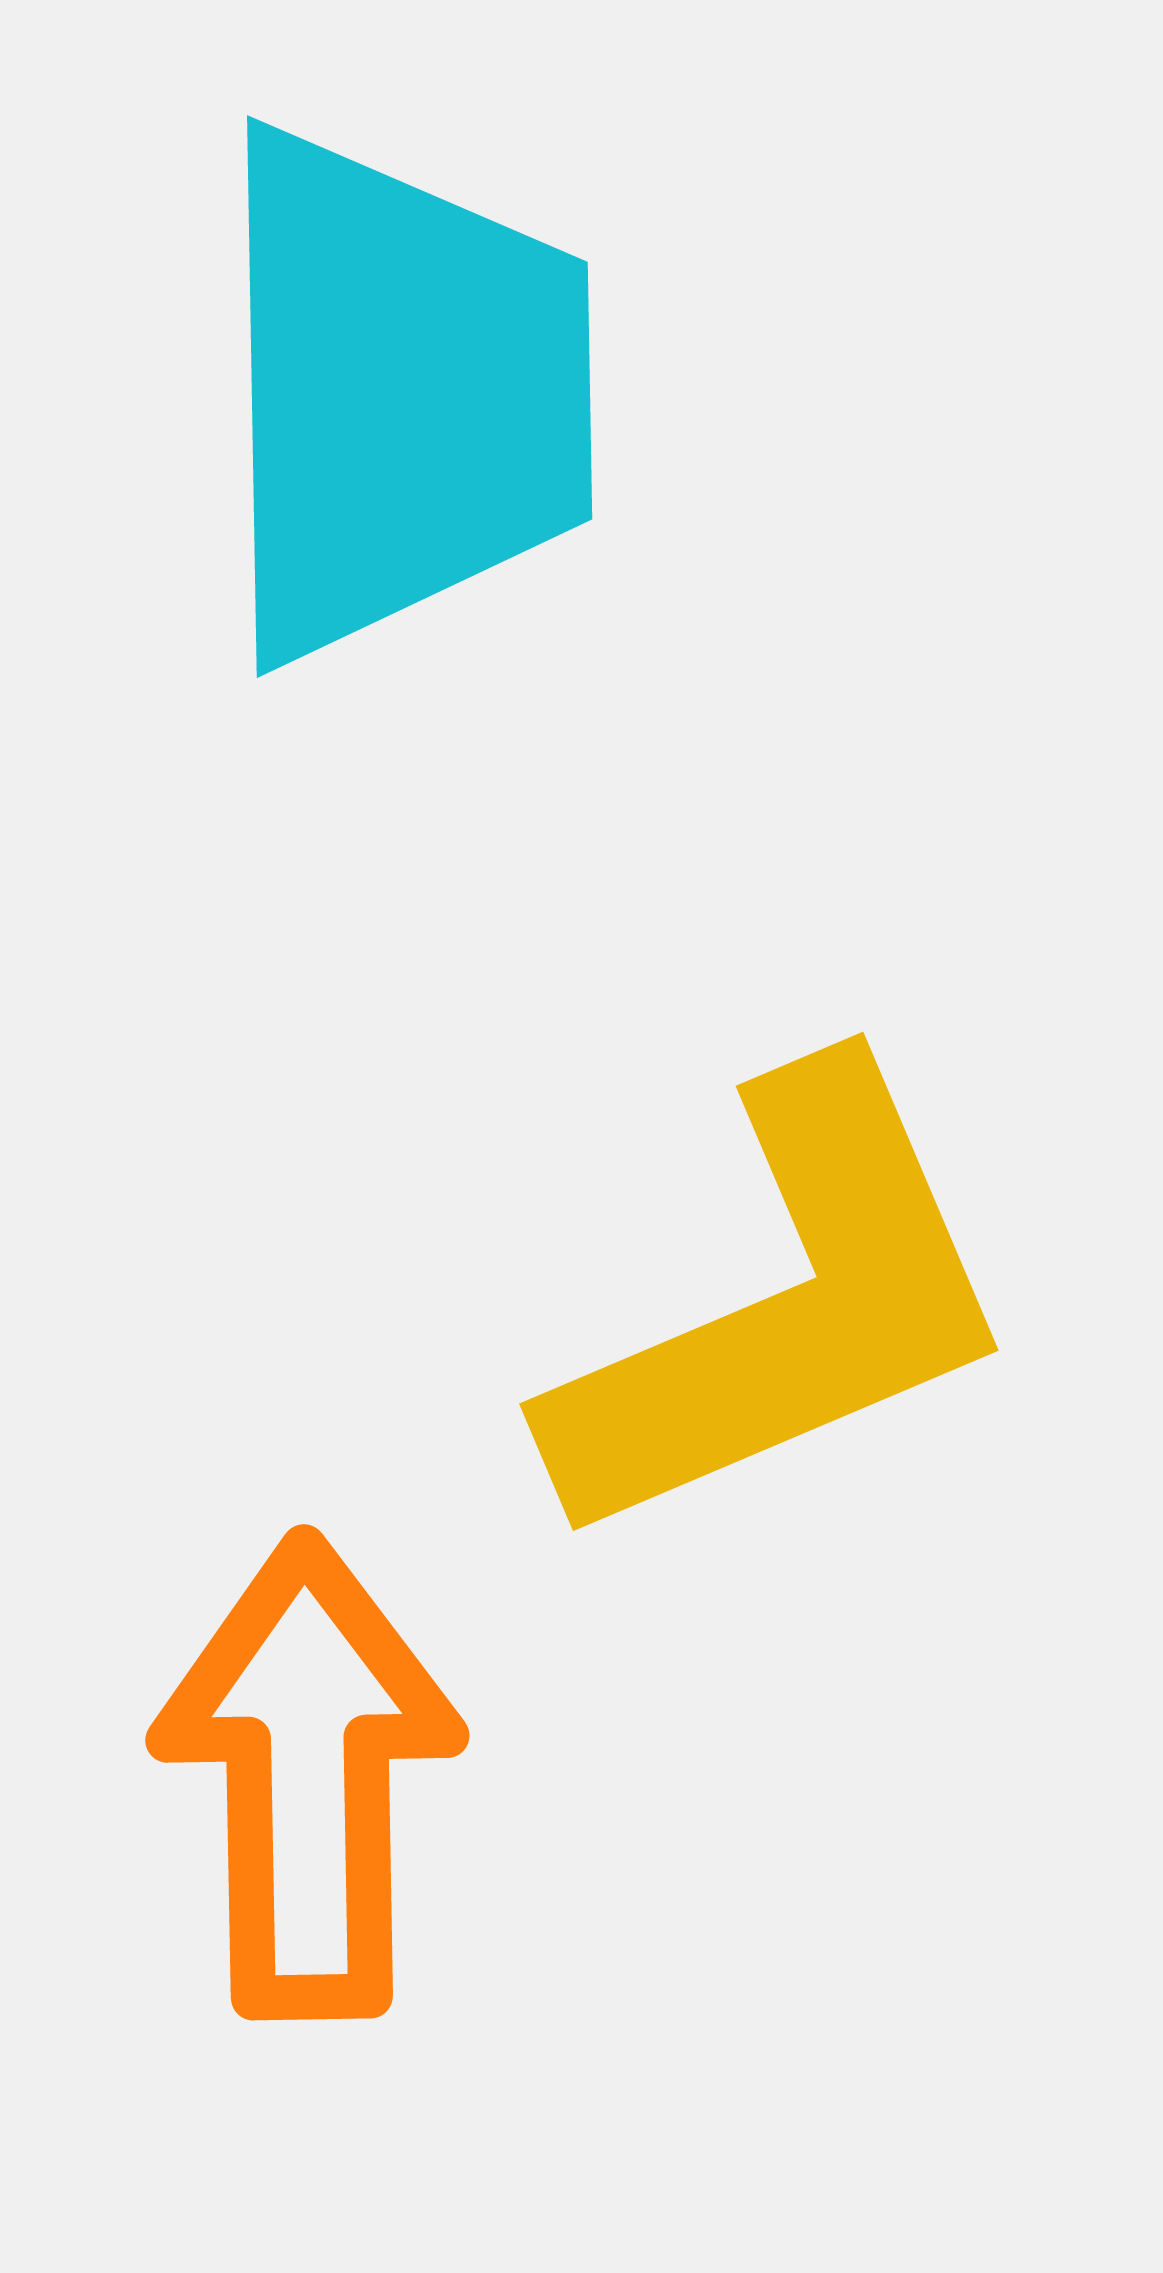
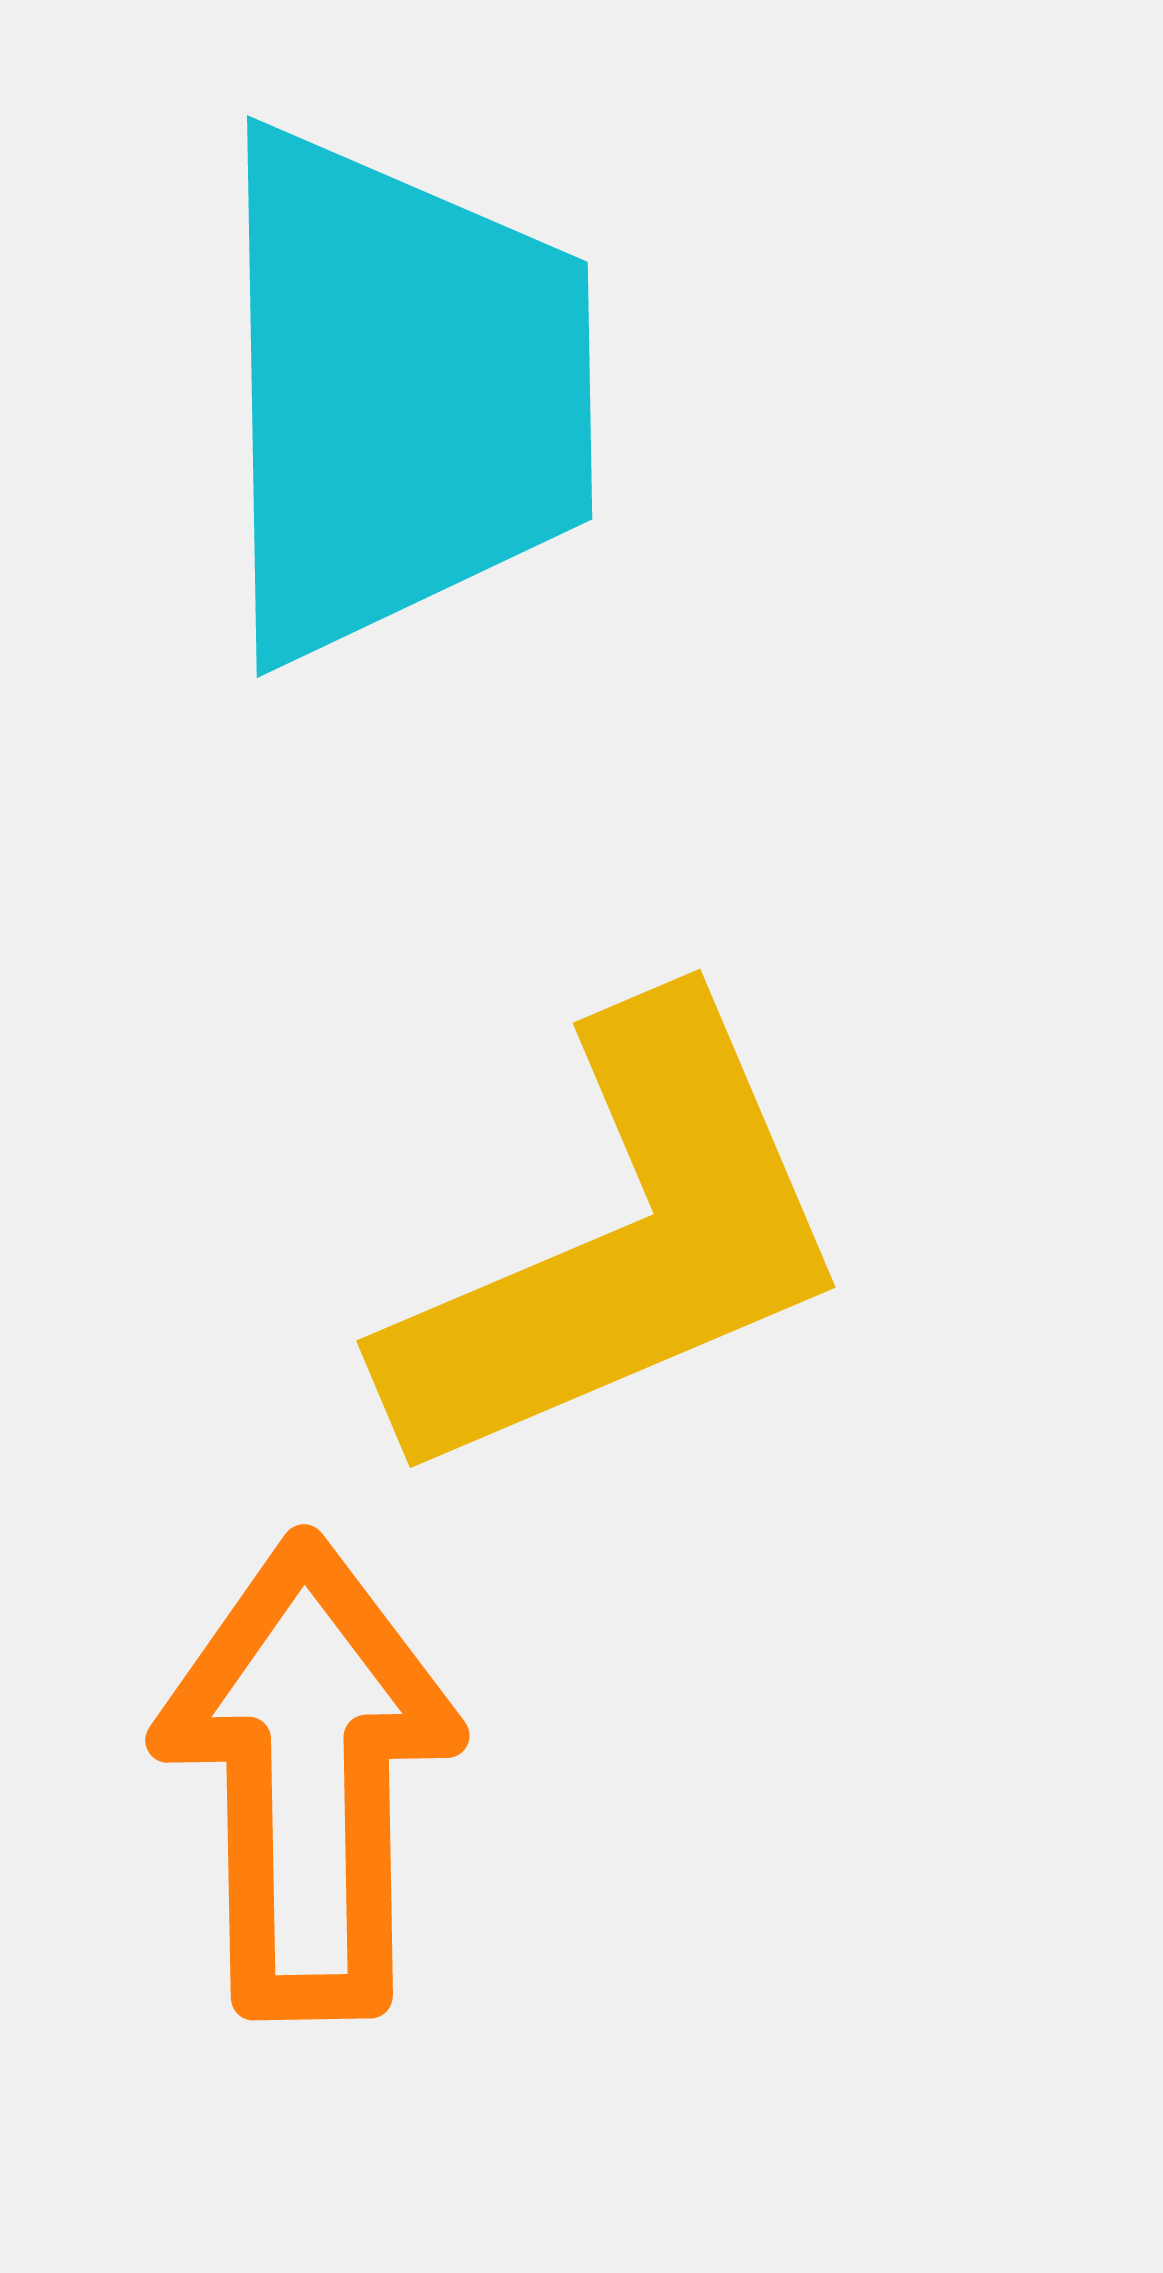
yellow L-shape: moved 163 px left, 63 px up
